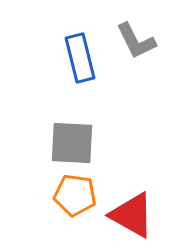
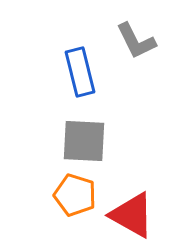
blue rectangle: moved 14 px down
gray square: moved 12 px right, 2 px up
orange pentagon: rotated 9 degrees clockwise
